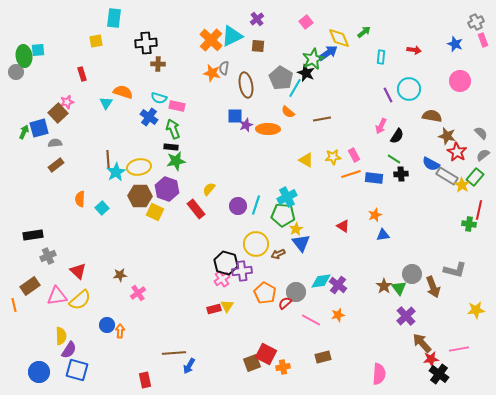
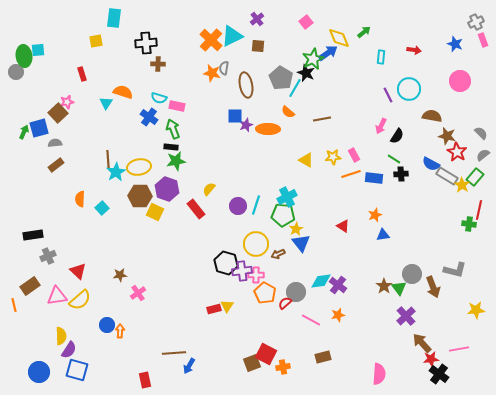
pink cross at (222, 279): moved 34 px right, 4 px up; rotated 35 degrees clockwise
